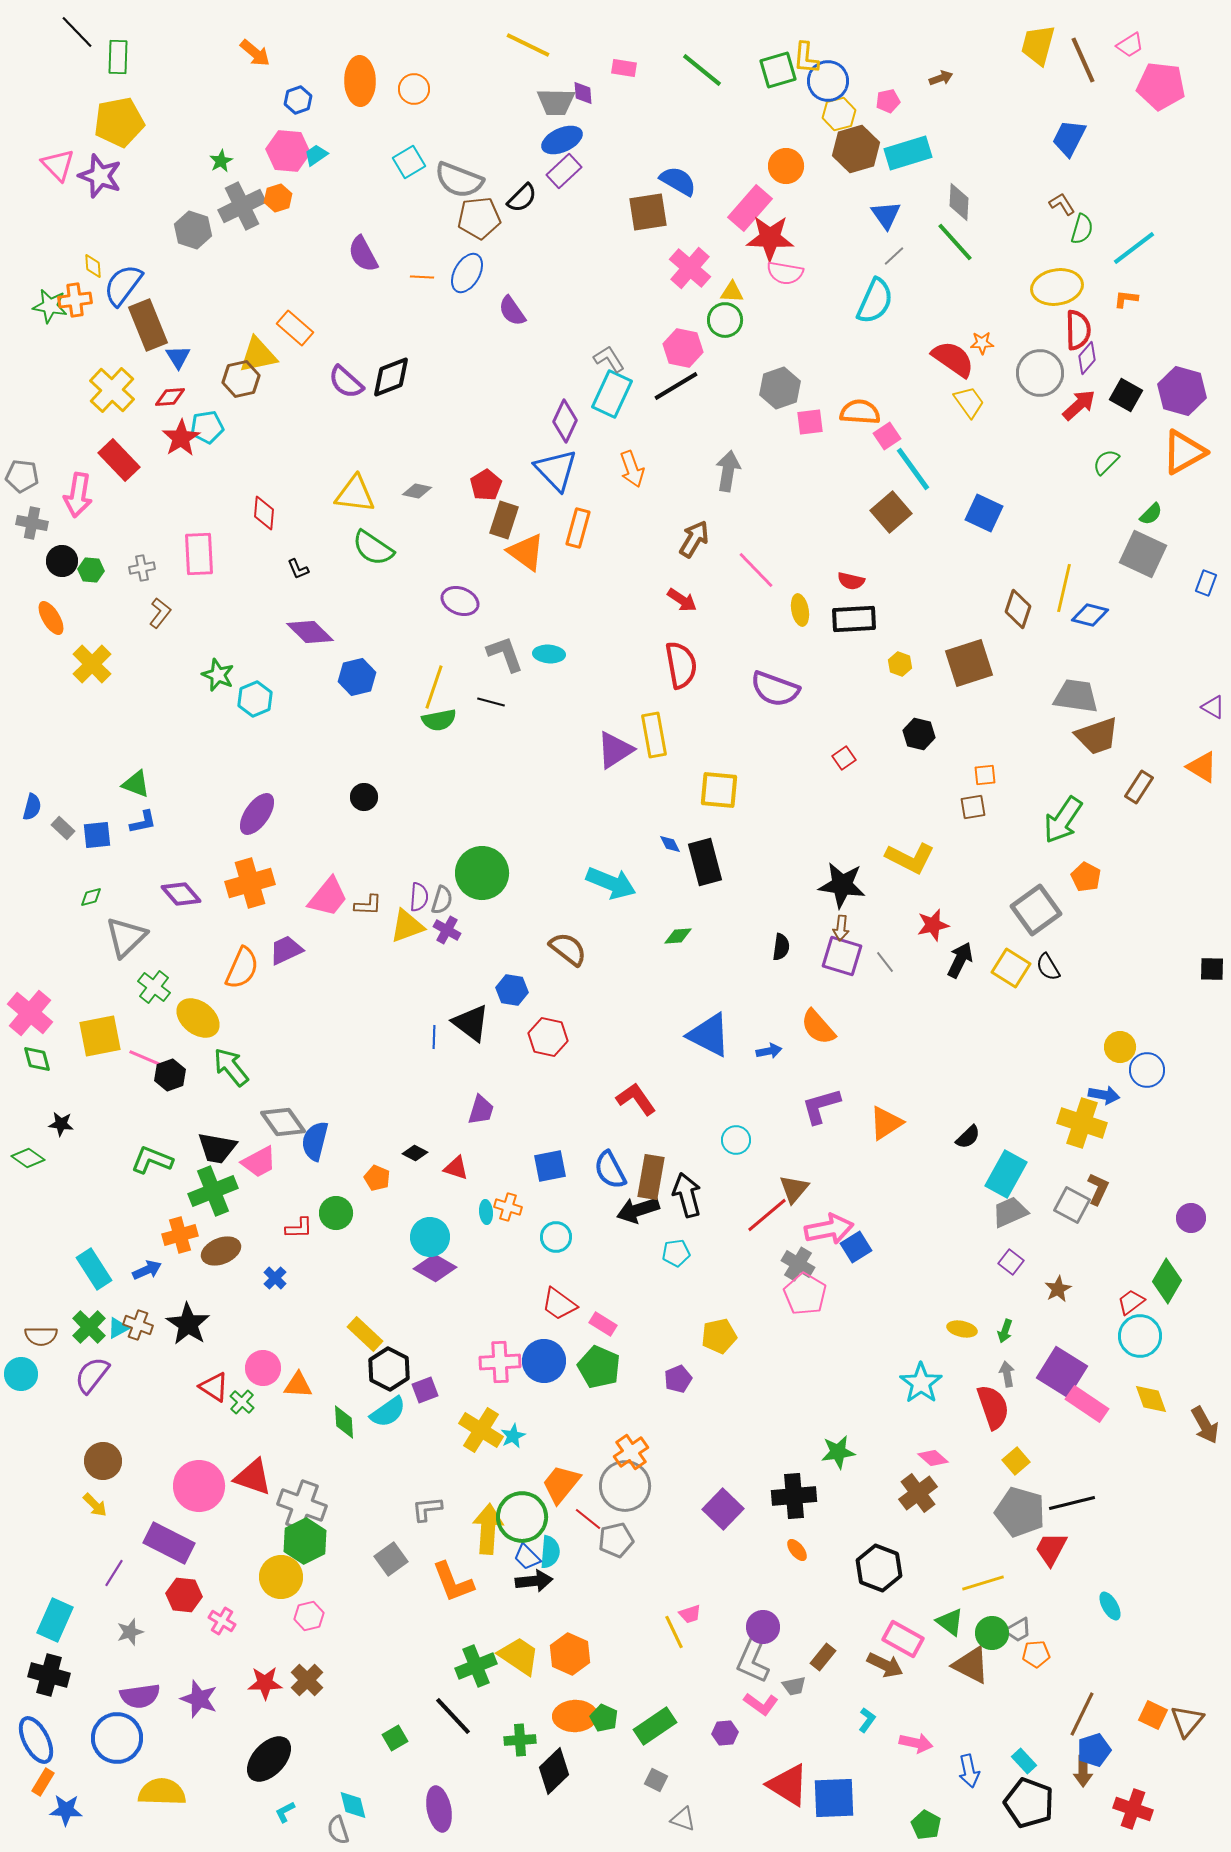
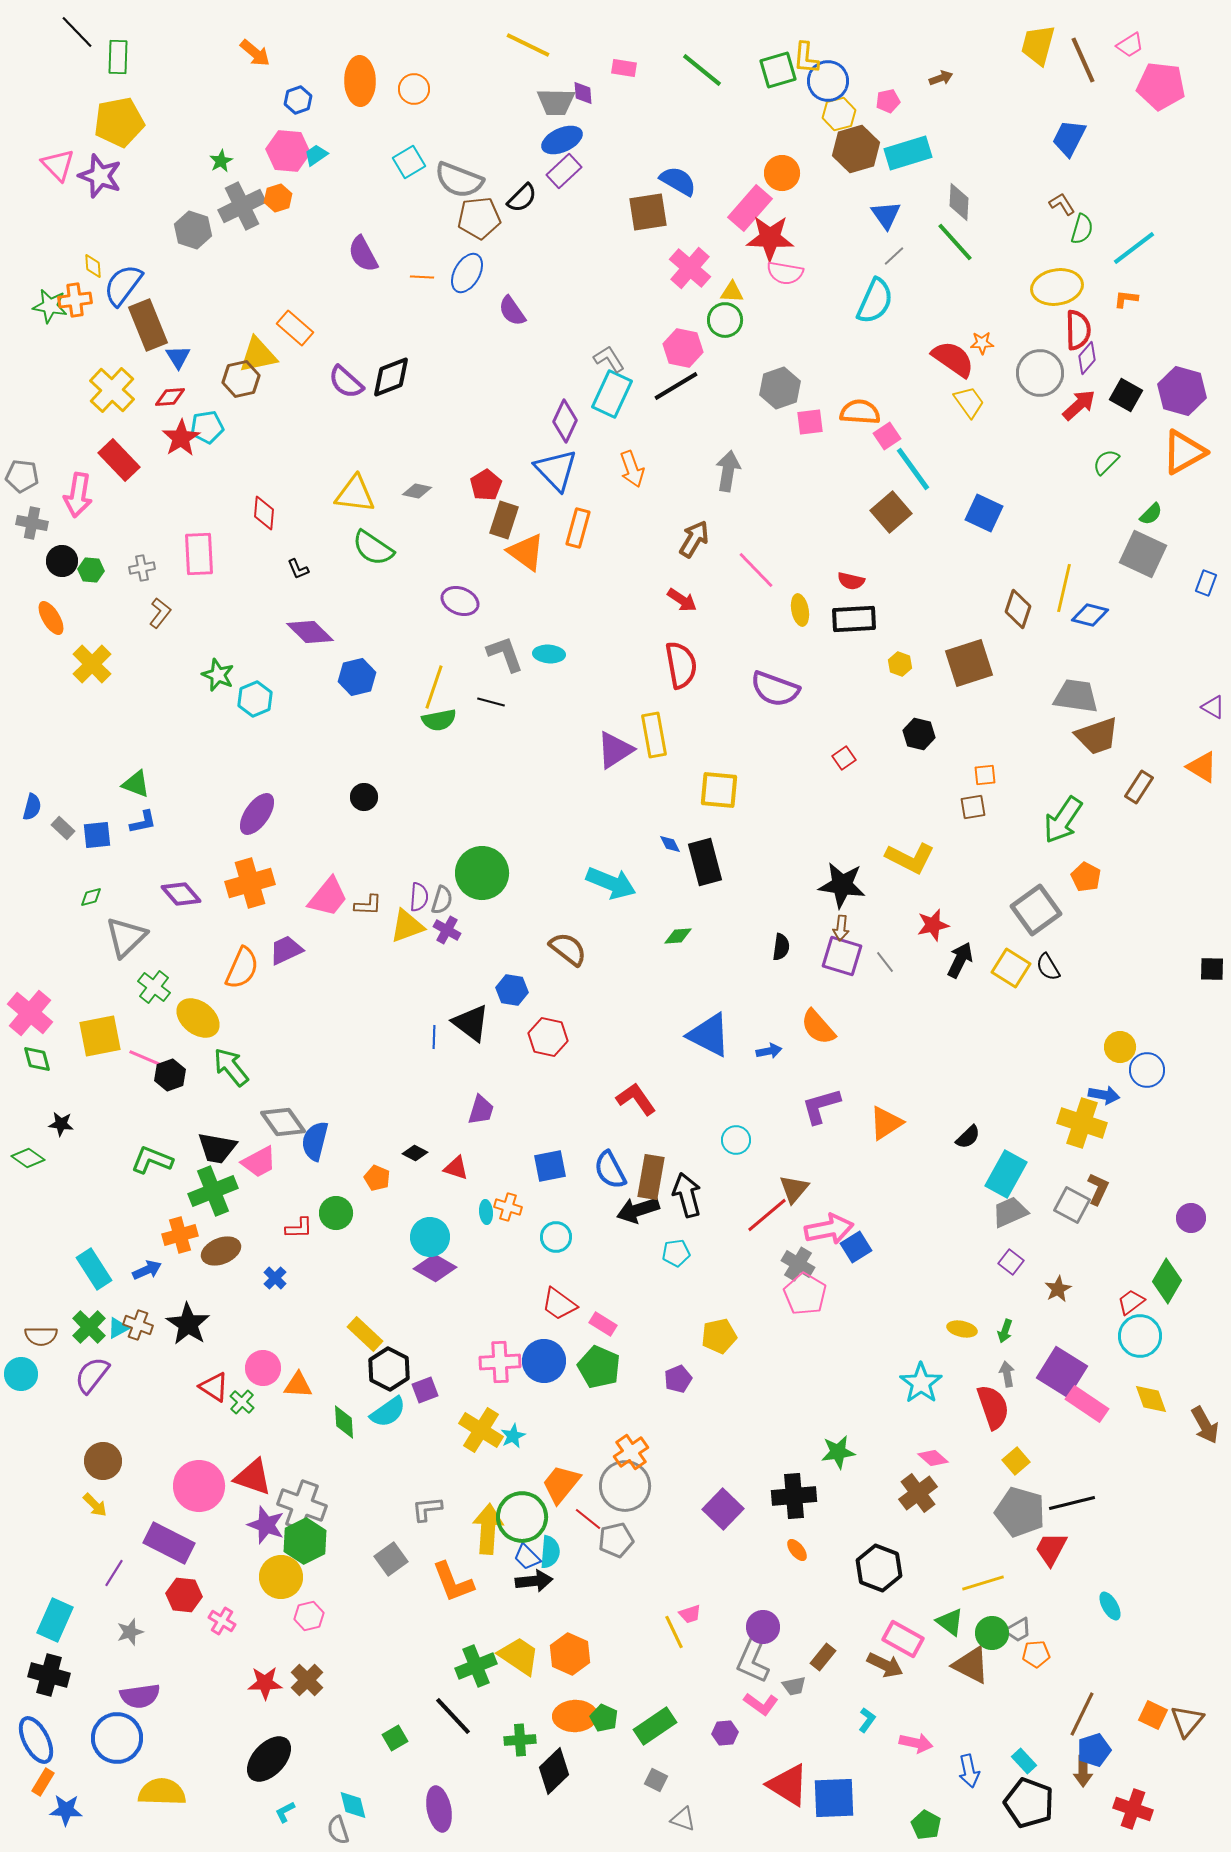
orange circle at (786, 166): moved 4 px left, 7 px down
purple star at (199, 1699): moved 67 px right, 174 px up
